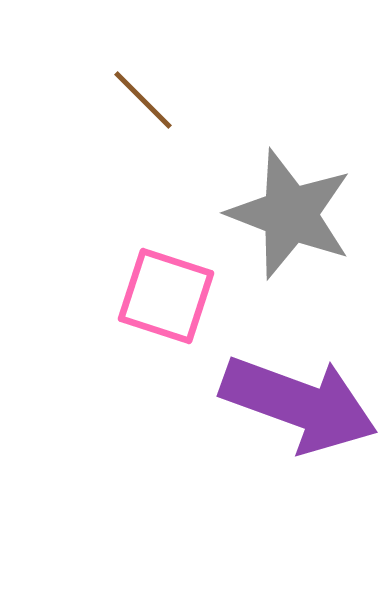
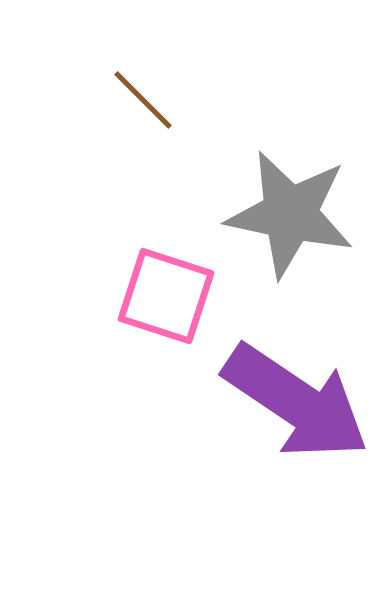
gray star: rotated 9 degrees counterclockwise
purple arrow: moved 3 px left, 2 px up; rotated 14 degrees clockwise
